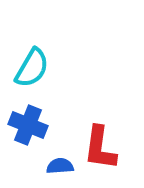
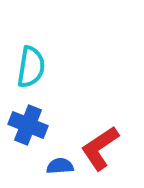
cyan semicircle: moved 1 px left, 1 px up; rotated 21 degrees counterclockwise
red L-shape: rotated 48 degrees clockwise
